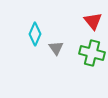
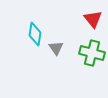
red triangle: moved 2 px up
cyan diamond: rotated 15 degrees counterclockwise
